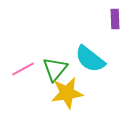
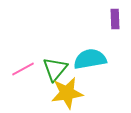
cyan semicircle: rotated 132 degrees clockwise
